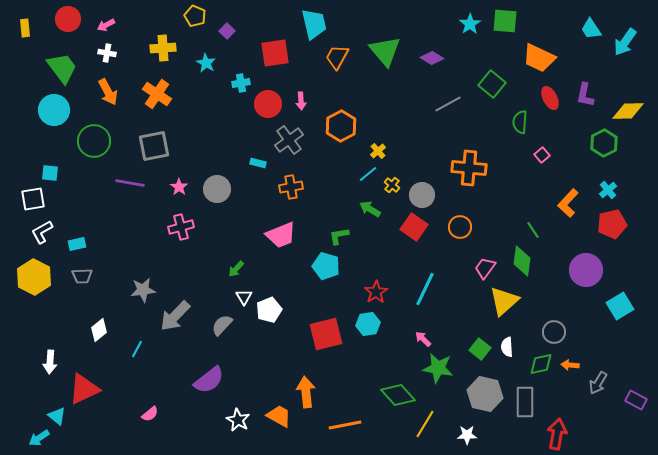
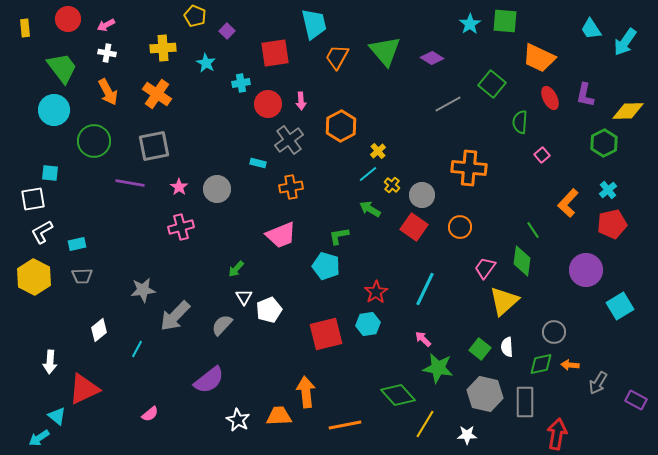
orange trapezoid at (279, 416): rotated 32 degrees counterclockwise
